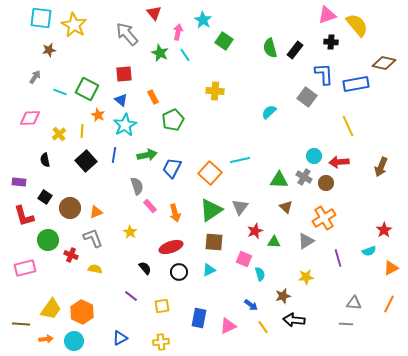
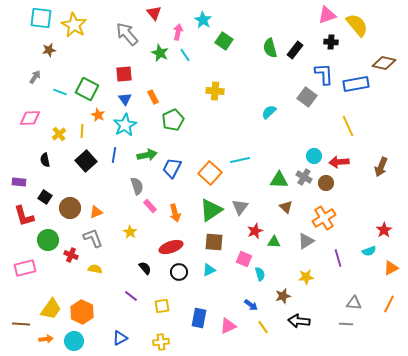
blue triangle at (121, 100): moved 4 px right, 1 px up; rotated 16 degrees clockwise
black arrow at (294, 320): moved 5 px right, 1 px down
